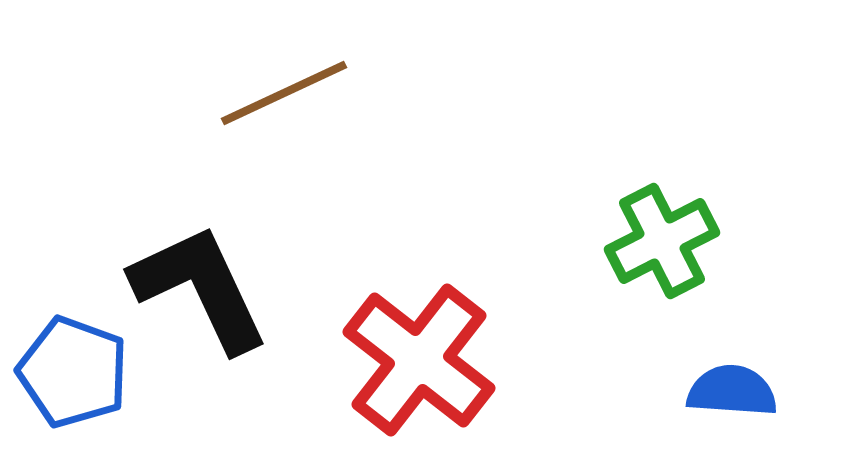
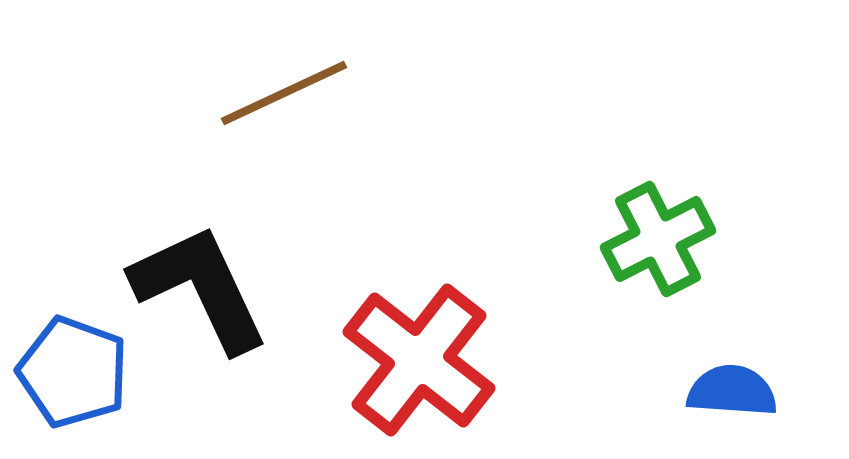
green cross: moved 4 px left, 2 px up
